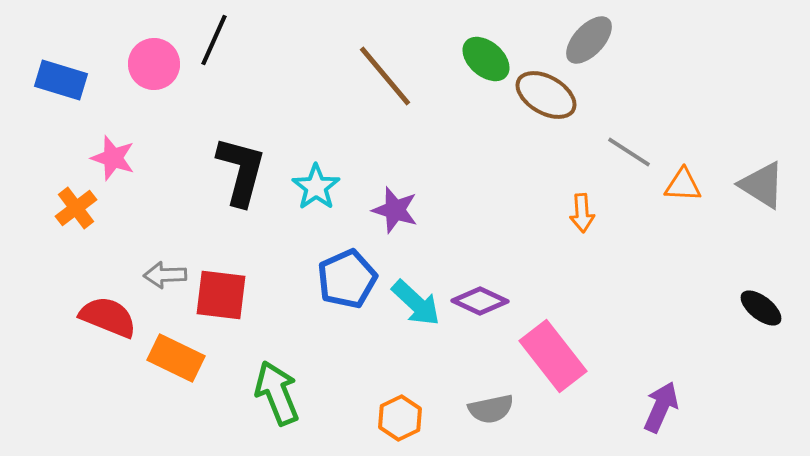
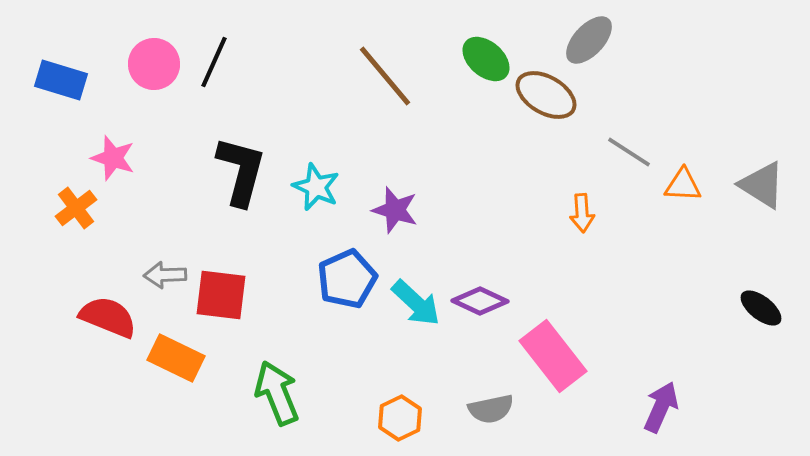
black line: moved 22 px down
cyan star: rotated 12 degrees counterclockwise
